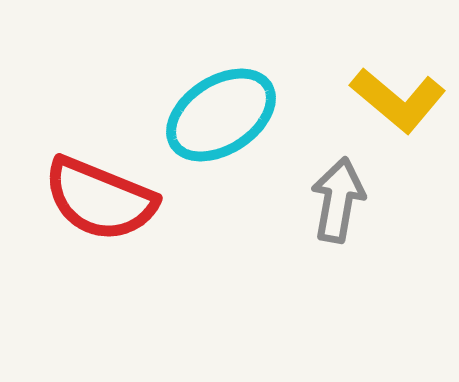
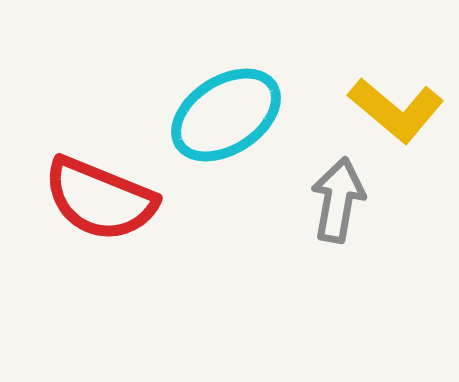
yellow L-shape: moved 2 px left, 10 px down
cyan ellipse: moved 5 px right
